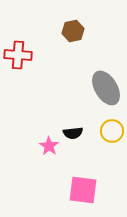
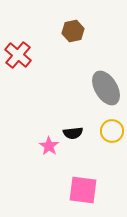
red cross: rotated 36 degrees clockwise
